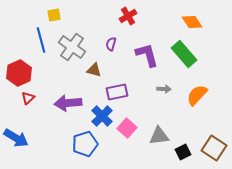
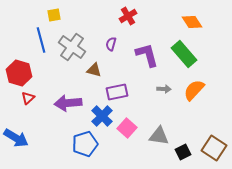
red hexagon: rotated 20 degrees counterclockwise
orange semicircle: moved 3 px left, 5 px up
gray triangle: rotated 15 degrees clockwise
